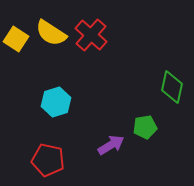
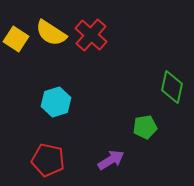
purple arrow: moved 15 px down
